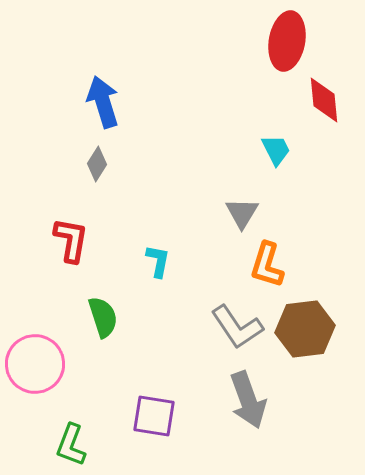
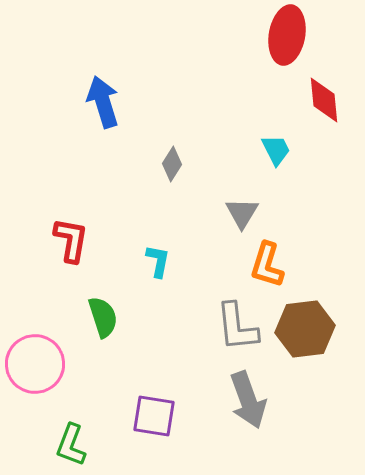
red ellipse: moved 6 px up
gray diamond: moved 75 px right
gray L-shape: rotated 28 degrees clockwise
